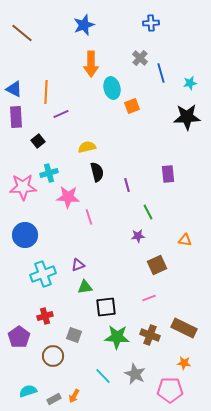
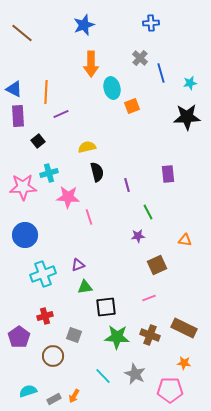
purple rectangle at (16, 117): moved 2 px right, 1 px up
